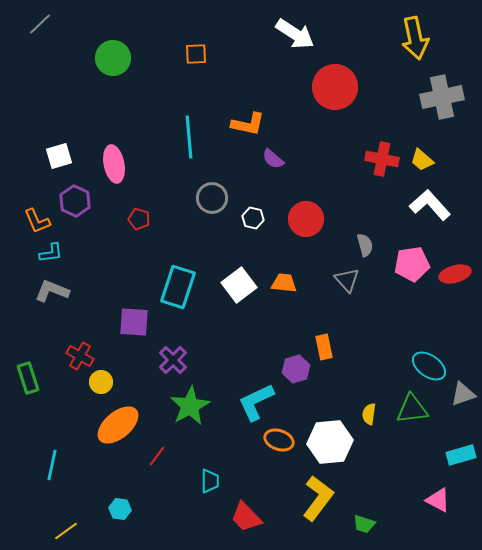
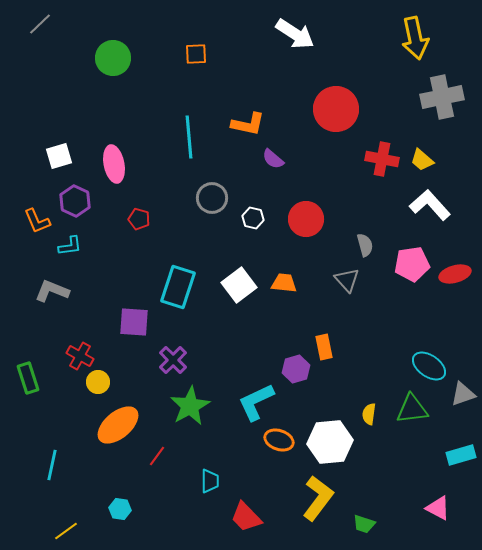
red circle at (335, 87): moved 1 px right, 22 px down
cyan L-shape at (51, 253): moved 19 px right, 7 px up
yellow circle at (101, 382): moved 3 px left
pink triangle at (438, 500): moved 8 px down
